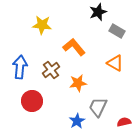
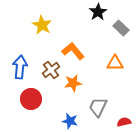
black star: rotated 12 degrees counterclockwise
yellow star: rotated 24 degrees clockwise
gray rectangle: moved 4 px right, 3 px up; rotated 14 degrees clockwise
orange L-shape: moved 1 px left, 4 px down
orange triangle: rotated 30 degrees counterclockwise
orange star: moved 5 px left
red circle: moved 1 px left, 2 px up
blue star: moved 7 px left; rotated 28 degrees counterclockwise
